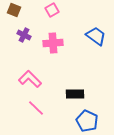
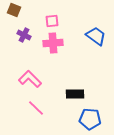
pink square: moved 11 px down; rotated 24 degrees clockwise
blue pentagon: moved 3 px right, 2 px up; rotated 20 degrees counterclockwise
